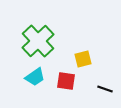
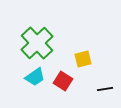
green cross: moved 1 px left, 2 px down
red square: moved 3 px left; rotated 24 degrees clockwise
black line: rotated 28 degrees counterclockwise
